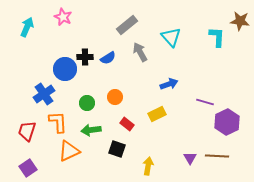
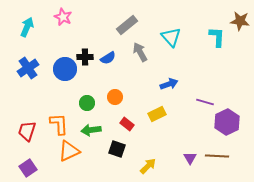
blue cross: moved 16 px left, 26 px up
orange L-shape: moved 1 px right, 2 px down
yellow arrow: rotated 36 degrees clockwise
